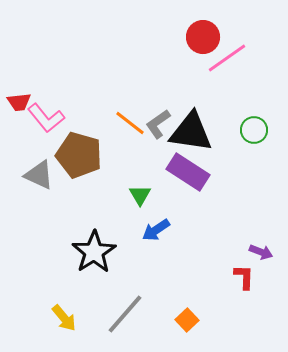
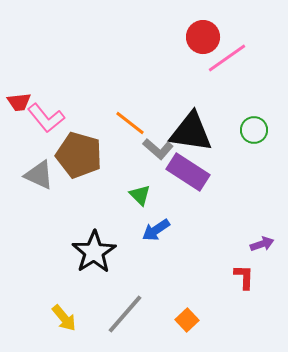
gray L-shape: moved 25 px down; rotated 104 degrees counterclockwise
green triangle: rotated 15 degrees counterclockwise
purple arrow: moved 1 px right, 8 px up; rotated 40 degrees counterclockwise
